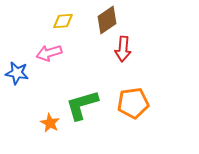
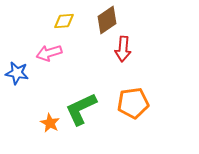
yellow diamond: moved 1 px right
green L-shape: moved 1 px left, 4 px down; rotated 9 degrees counterclockwise
